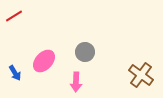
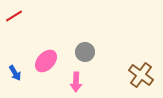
pink ellipse: moved 2 px right
